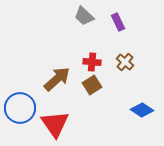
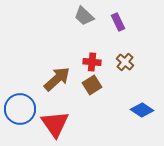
blue circle: moved 1 px down
